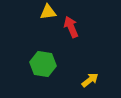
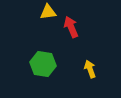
yellow arrow: moved 11 px up; rotated 72 degrees counterclockwise
